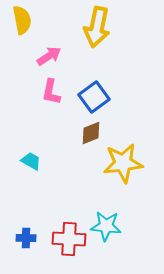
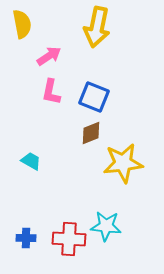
yellow semicircle: moved 4 px down
blue square: rotated 32 degrees counterclockwise
